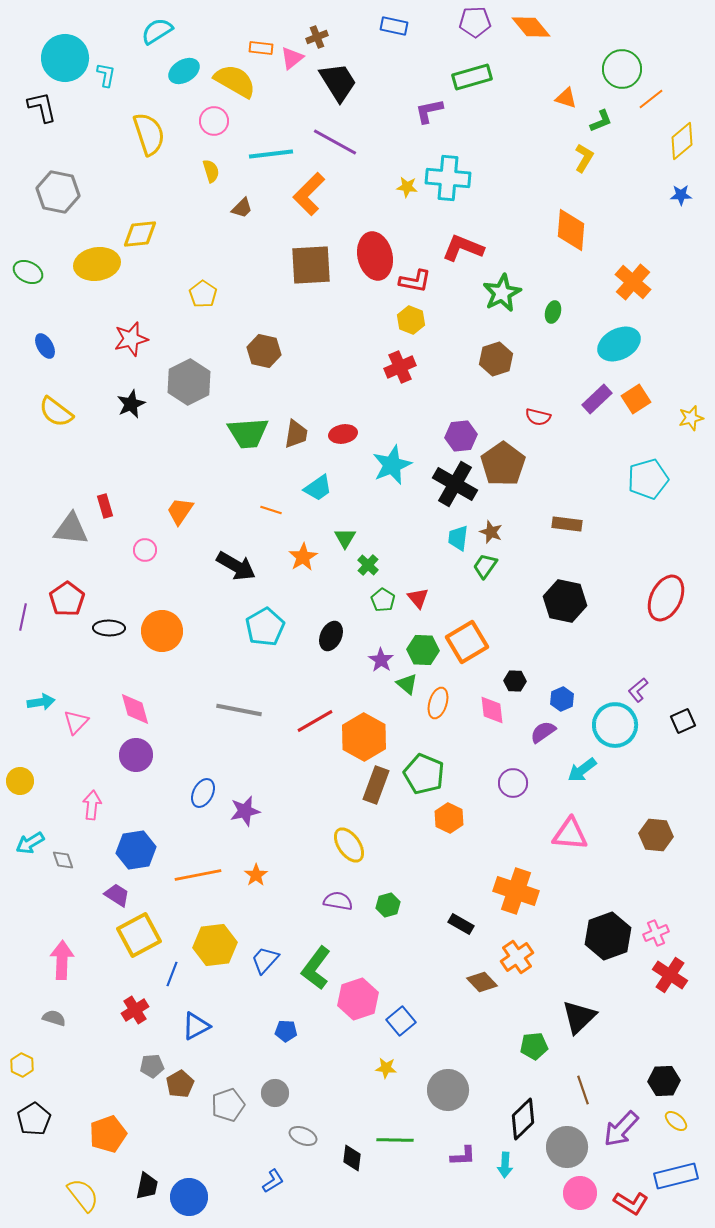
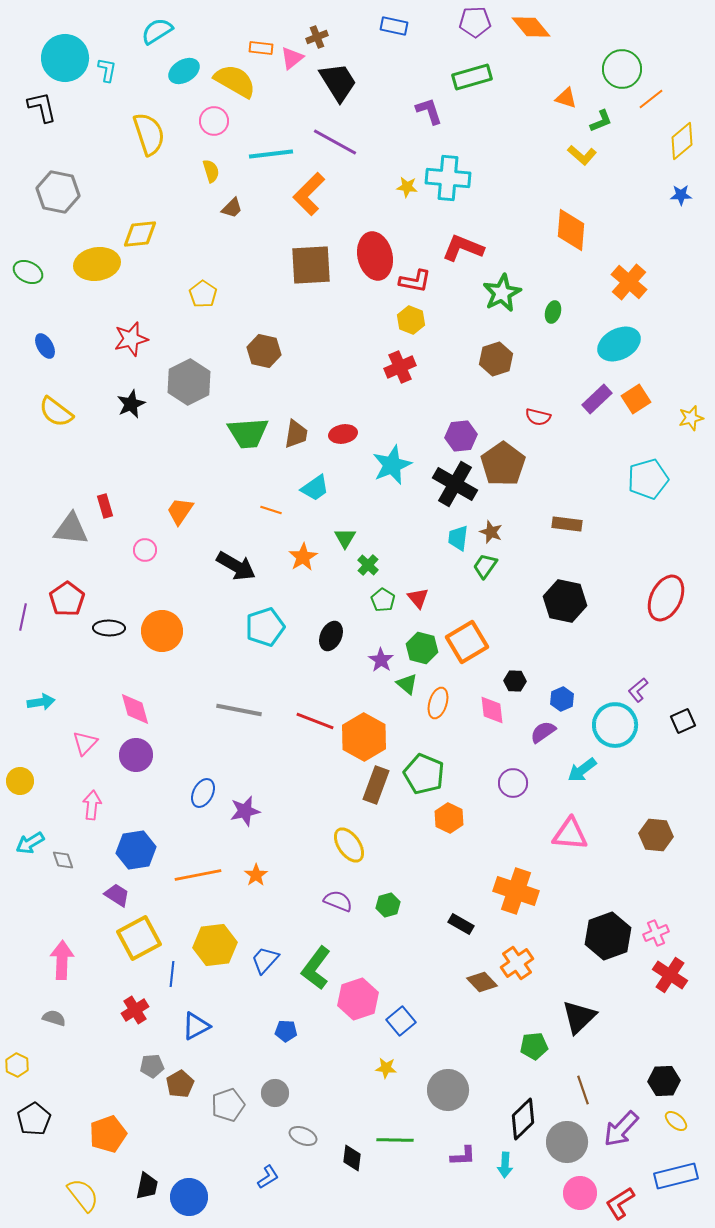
cyan L-shape at (106, 75): moved 1 px right, 5 px up
purple L-shape at (429, 111): rotated 84 degrees clockwise
yellow L-shape at (584, 158): moved 2 px left, 3 px up; rotated 100 degrees clockwise
brown trapezoid at (242, 208): moved 10 px left
orange cross at (633, 282): moved 4 px left
cyan trapezoid at (318, 488): moved 3 px left
cyan pentagon at (265, 627): rotated 12 degrees clockwise
green hexagon at (423, 650): moved 1 px left, 2 px up; rotated 12 degrees clockwise
red line at (315, 721): rotated 51 degrees clockwise
pink triangle at (76, 722): moved 9 px right, 21 px down
purple semicircle at (338, 901): rotated 12 degrees clockwise
yellow square at (139, 935): moved 3 px down
orange cross at (517, 957): moved 6 px down
blue line at (172, 974): rotated 15 degrees counterclockwise
yellow hexagon at (22, 1065): moved 5 px left
gray circle at (567, 1147): moved 5 px up
blue L-shape at (273, 1181): moved 5 px left, 4 px up
red L-shape at (631, 1203): moved 11 px left; rotated 116 degrees clockwise
